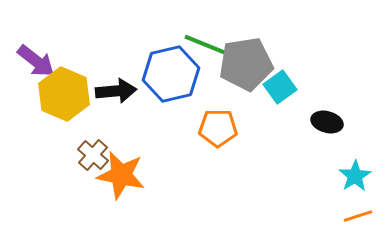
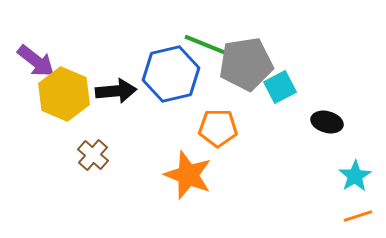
cyan square: rotated 8 degrees clockwise
orange star: moved 67 px right; rotated 9 degrees clockwise
